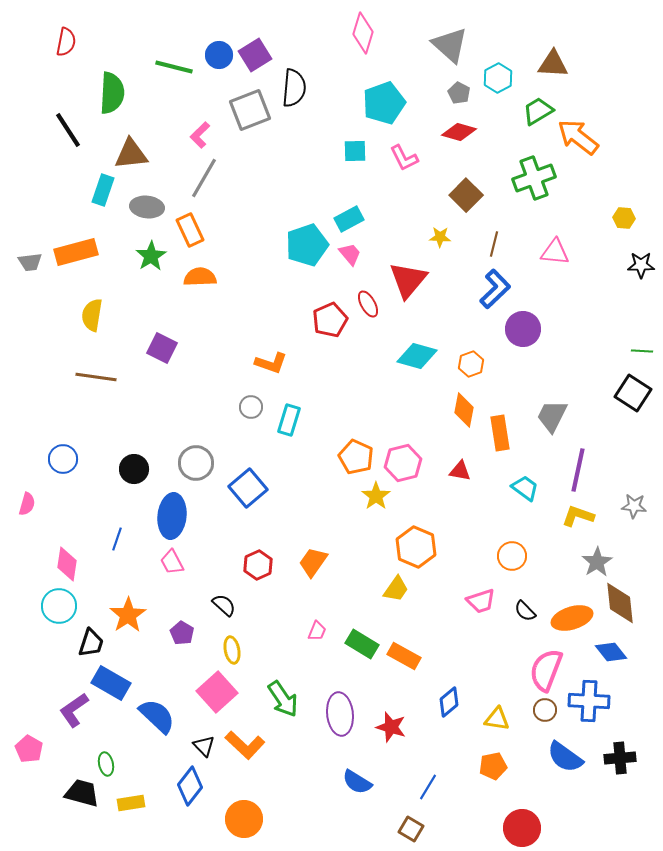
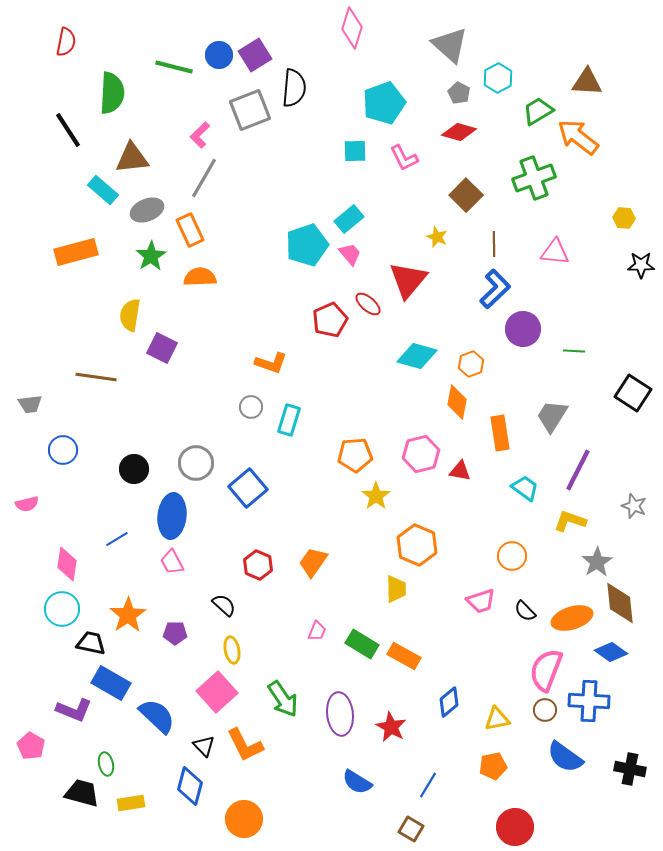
pink diamond at (363, 33): moved 11 px left, 5 px up
brown triangle at (553, 64): moved 34 px right, 18 px down
brown triangle at (131, 154): moved 1 px right, 4 px down
cyan rectangle at (103, 190): rotated 68 degrees counterclockwise
gray ellipse at (147, 207): moved 3 px down; rotated 28 degrees counterclockwise
cyan rectangle at (349, 219): rotated 12 degrees counterclockwise
yellow star at (440, 237): moved 3 px left; rotated 20 degrees clockwise
brown line at (494, 244): rotated 15 degrees counterclockwise
gray trapezoid at (30, 262): moved 142 px down
red ellipse at (368, 304): rotated 20 degrees counterclockwise
yellow semicircle at (92, 315): moved 38 px right
green line at (642, 351): moved 68 px left
orange diamond at (464, 410): moved 7 px left, 8 px up
gray trapezoid at (552, 416): rotated 6 degrees clockwise
orange pentagon at (356, 457): moved 1 px left, 2 px up; rotated 28 degrees counterclockwise
blue circle at (63, 459): moved 9 px up
pink hexagon at (403, 463): moved 18 px right, 9 px up
purple line at (578, 470): rotated 15 degrees clockwise
pink semicircle at (27, 504): rotated 60 degrees clockwise
gray star at (634, 506): rotated 15 degrees clockwise
yellow L-shape at (578, 516): moved 8 px left, 5 px down
blue line at (117, 539): rotated 40 degrees clockwise
orange hexagon at (416, 547): moved 1 px right, 2 px up
red hexagon at (258, 565): rotated 12 degrees counterclockwise
yellow trapezoid at (396, 589): rotated 36 degrees counterclockwise
cyan circle at (59, 606): moved 3 px right, 3 px down
purple pentagon at (182, 633): moved 7 px left; rotated 30 degrees counterclockwise
black trapezoid at (91, 643): rotated 96 degrees counterclockwise
blue diamond at (611, 652): rotated 16 degrees counterclockwise
purple L-shape at (74, 710): rotated 123 degrees counterclockwise
yellow triangle at (497, 719): rotated 20 degrees counterclockwise
red star at (391, 727): rotated 12 degrees clockwise
orange L-shape at (245, 745): rotated 21 degrees clockwise
pink pentagon at (29, 749): moved 2 px right, 3 px up
black cross at (620, 758): moved 10 px right, 11 px down; rotated 16 degrees clockwise
blue diamond at (190, 786): rotated 24 degrees counterclockwise
blue line at (428, 787): moved 2 px up
red circle at (522, 828): moved 7 px left, 1 px up
